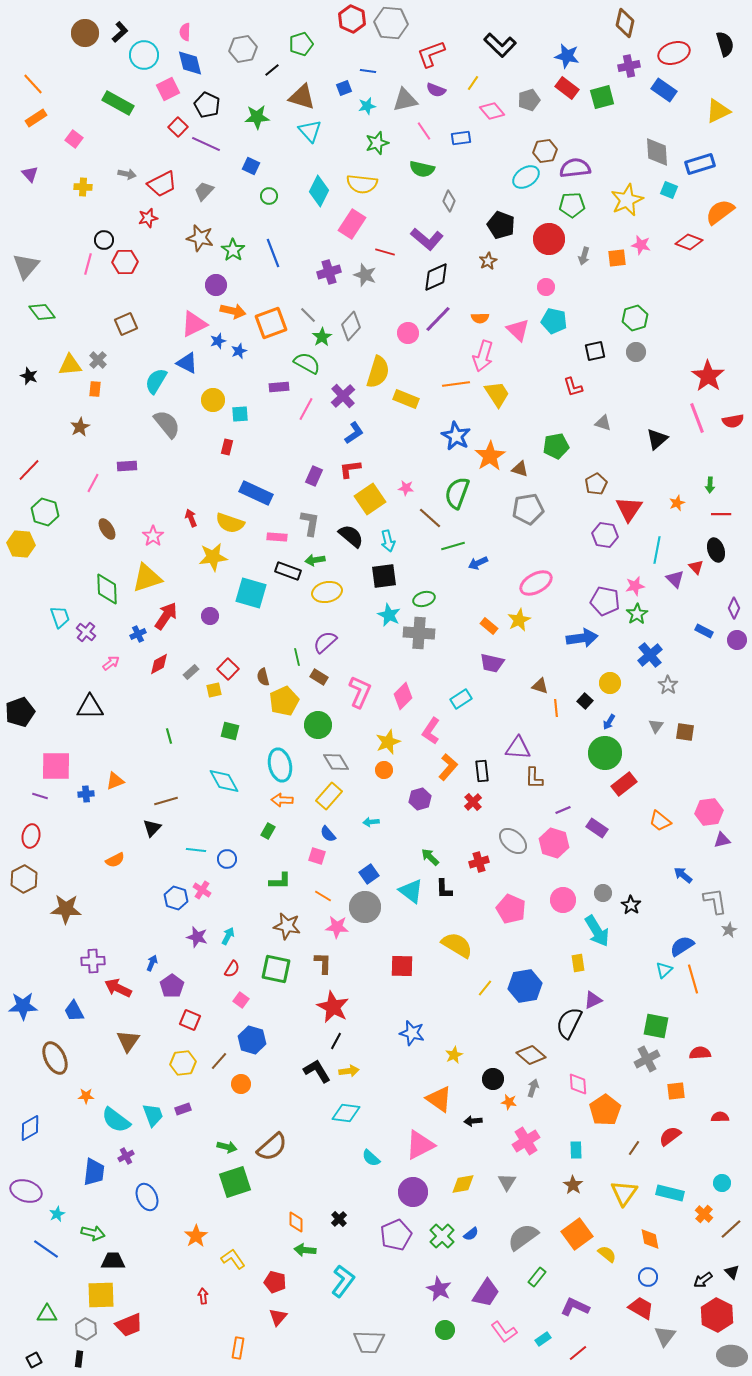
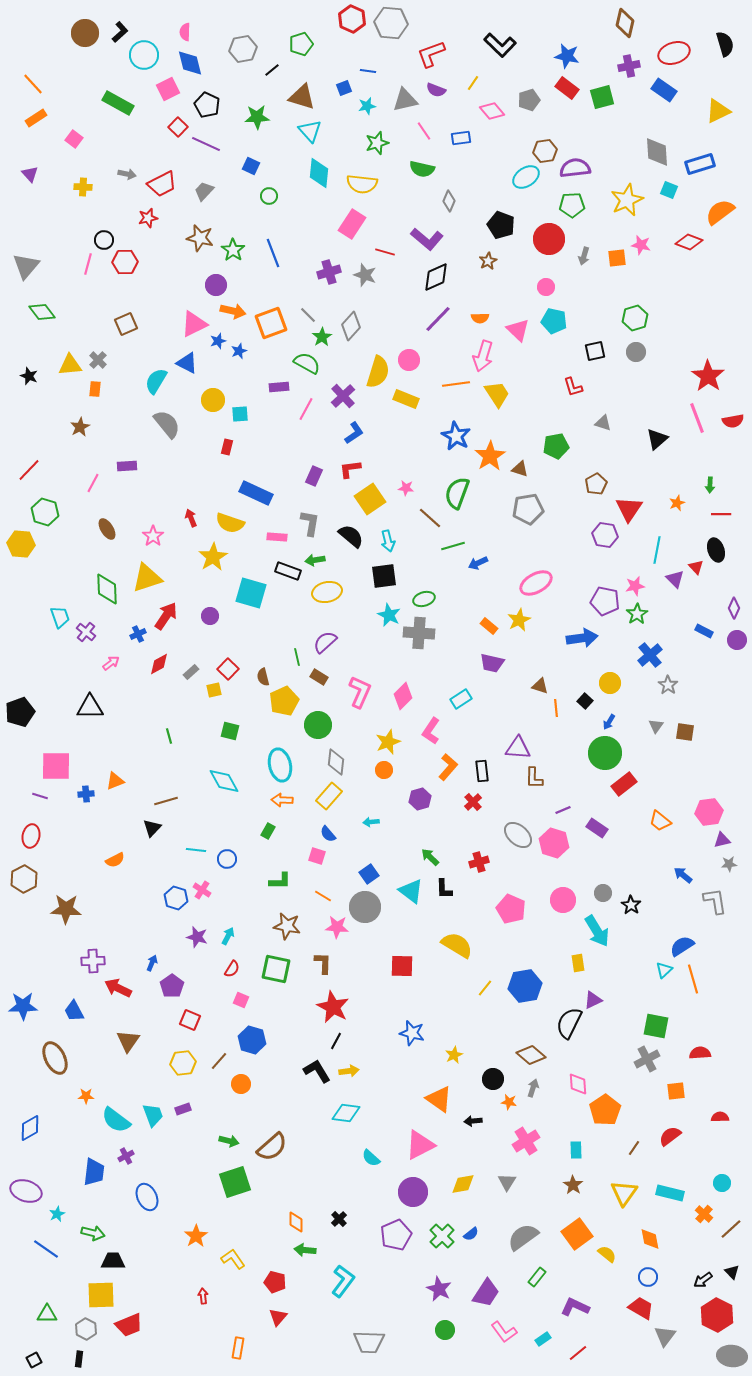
cyan diamond at (319, 191): moved 18 px up; rotated 20 degrees counterclockwise
pink circle at (408, 333): moved 1 px right, 27 px down
yellow star at (213, 557): rotated 24 degrees counterclockwise
gray diamond at (336, 762): rotated 36 degrees clockwise
gray ellipse at (513, 841): moved 5 px right, 6 px up
gray star at (729, 930): moved 66 px up; rotated 21 degrees clockwise
pink square at (241, 1000): rotated 14 degrees counterclockwise
green arrow at (227, 1147): moved 2 px right, 6 px up
